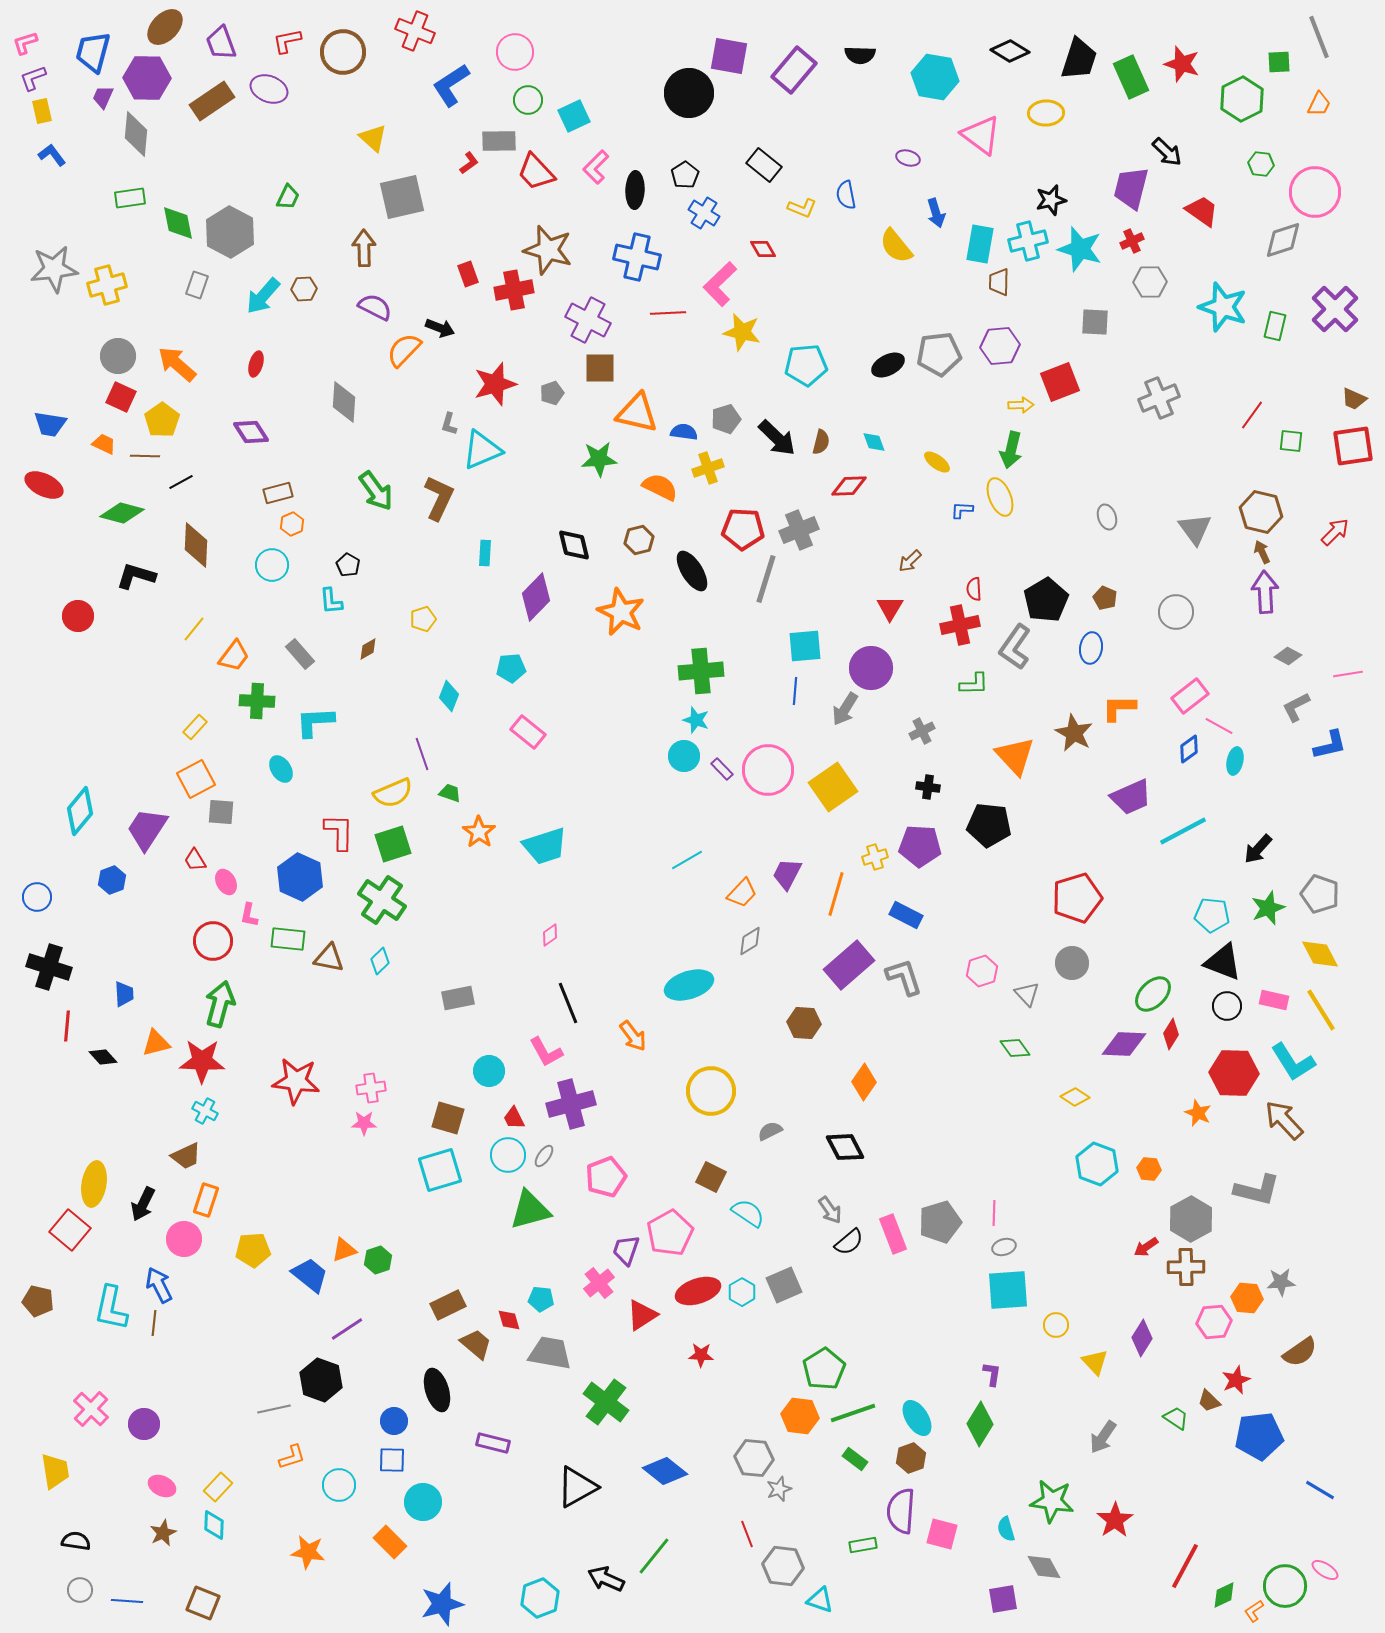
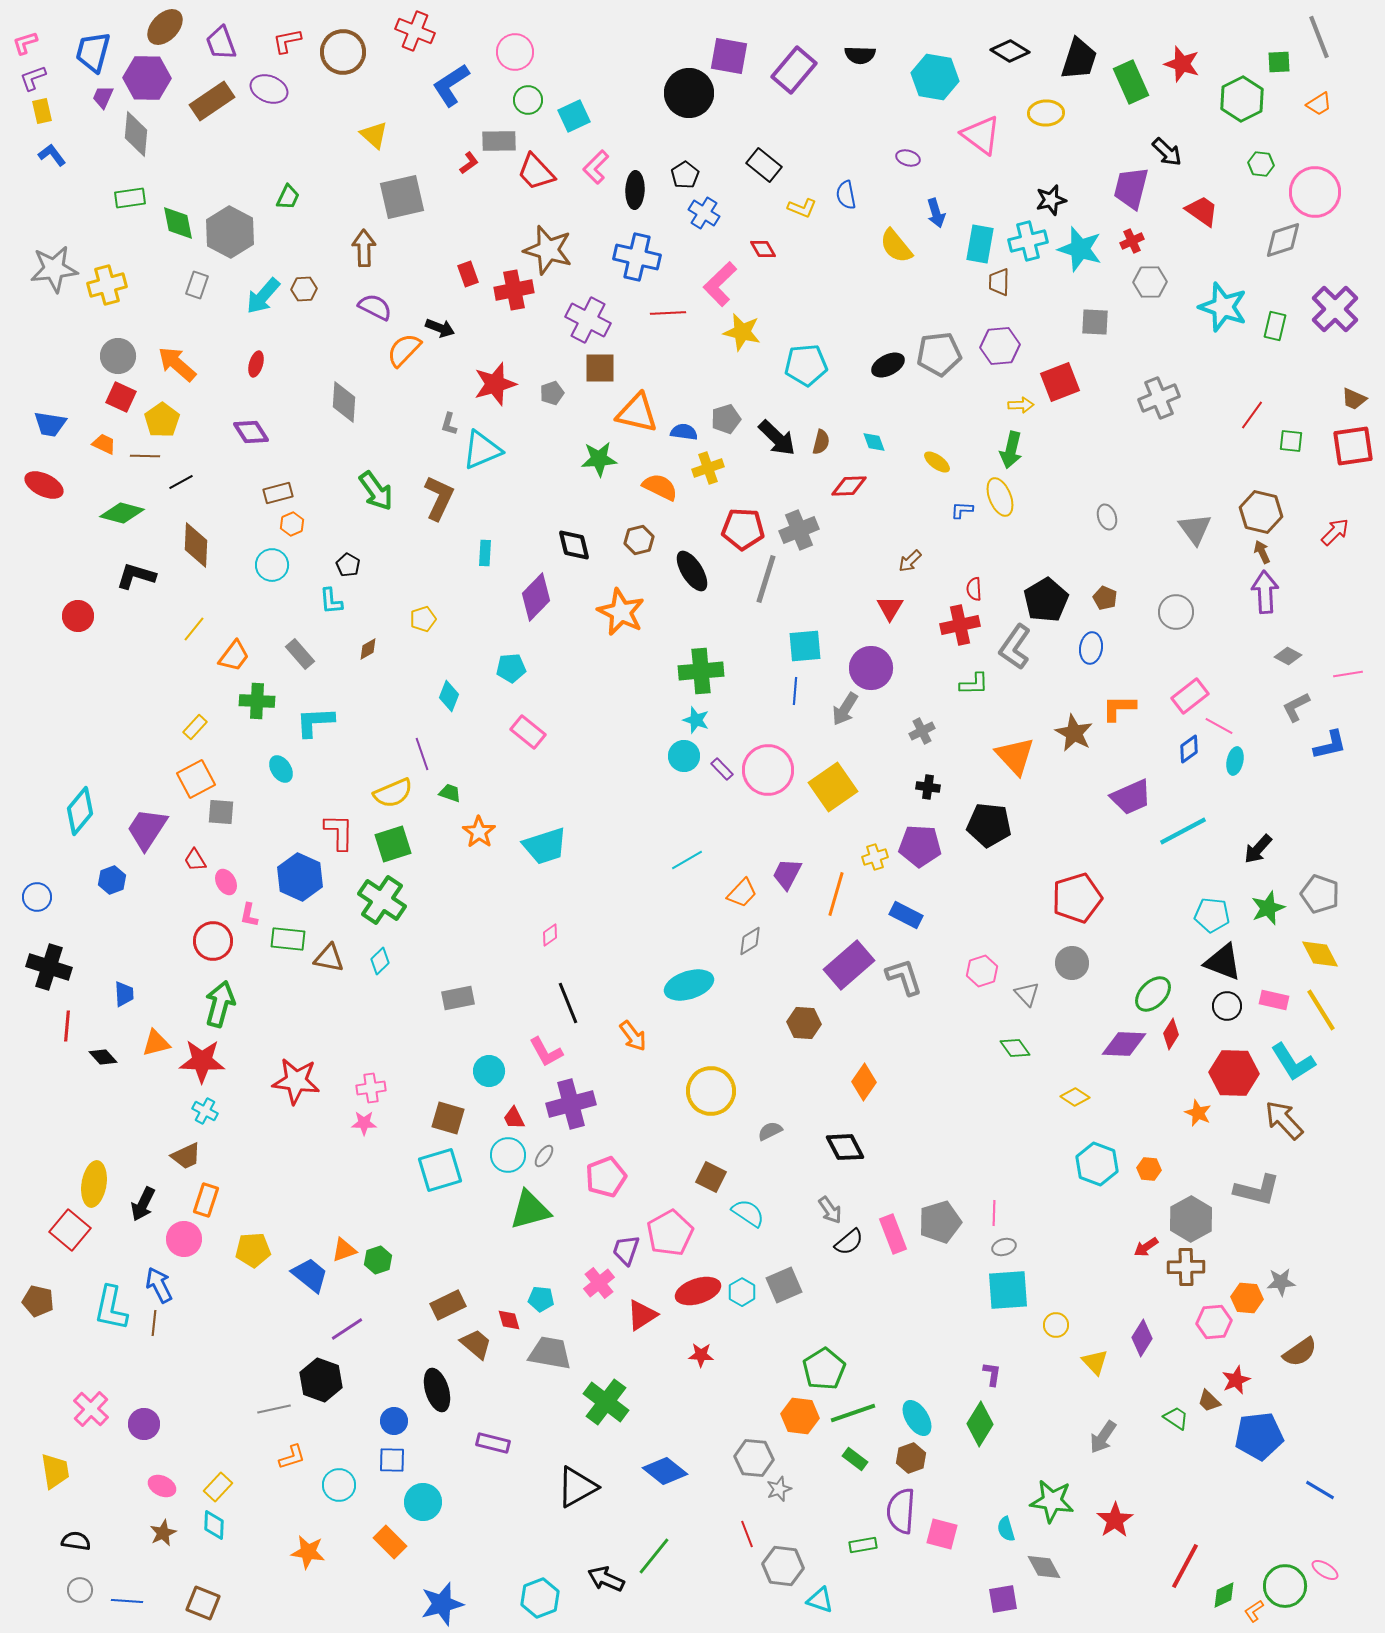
green rectangle at (1131, 77): moved 5 px down
orange trapezoid at (1319, 104): rotated 32 degrees clockwise
yellow triangle at (373, 138): moved 1 px right, 3 px up
